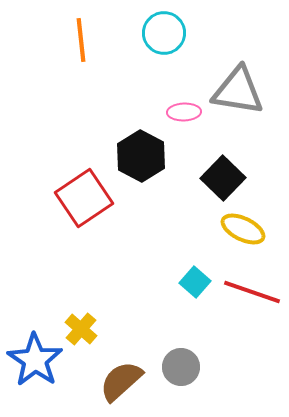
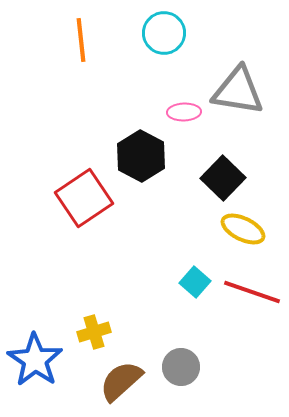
yellow cross: moved 13 px right, 3 px down; rotated 32 degrees clockwise
